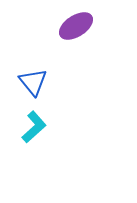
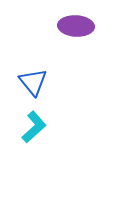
purple ellipse: rotated 36 degrees clockwise
